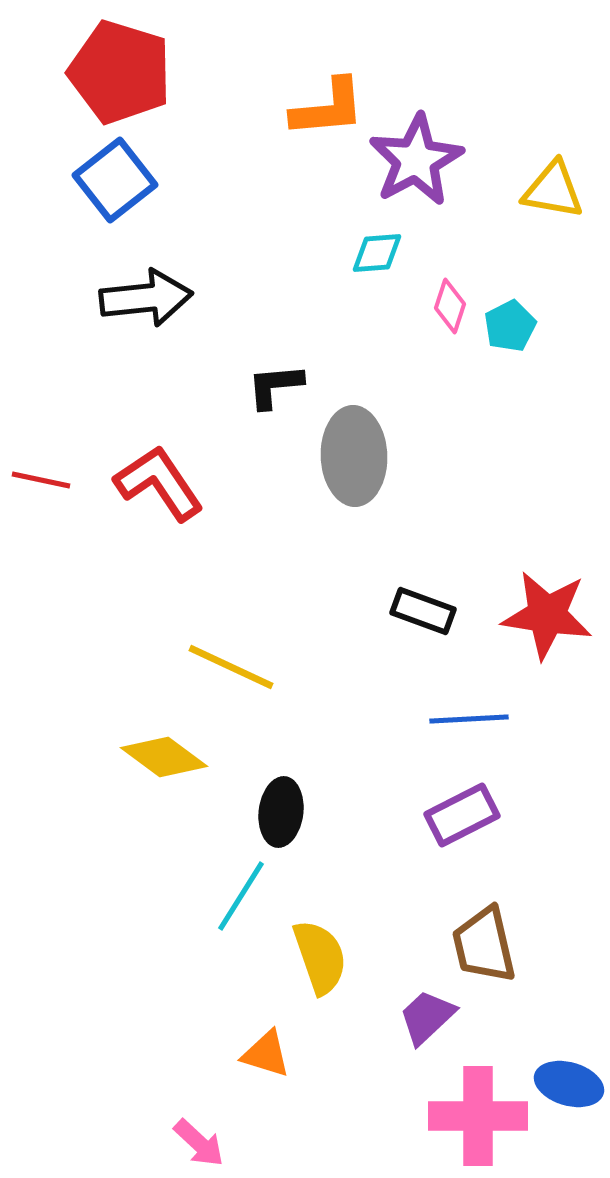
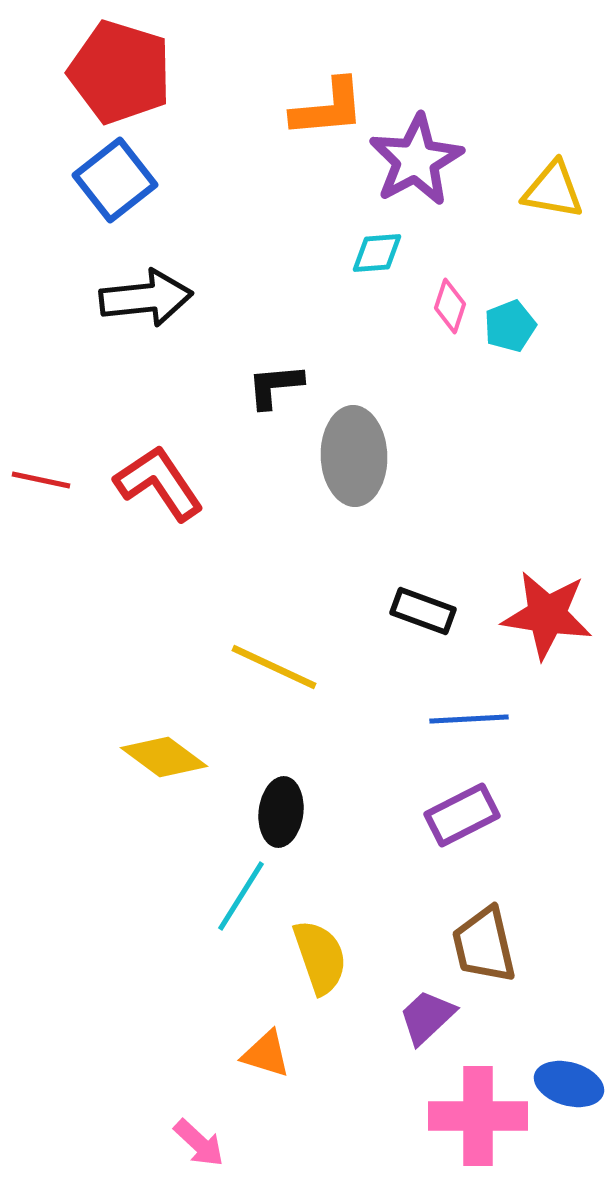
cyan pentagon: rotated 6 degrees clockwise
yellow line: moved 43 px right
